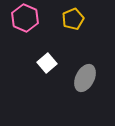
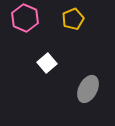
gray ellipse: moved 3 px right, 11 px down
